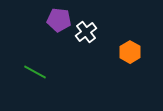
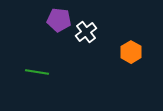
orange hexagon: moved 1 px right
green line: moved 2 px right; rotated 20 degrees counterclockwise
